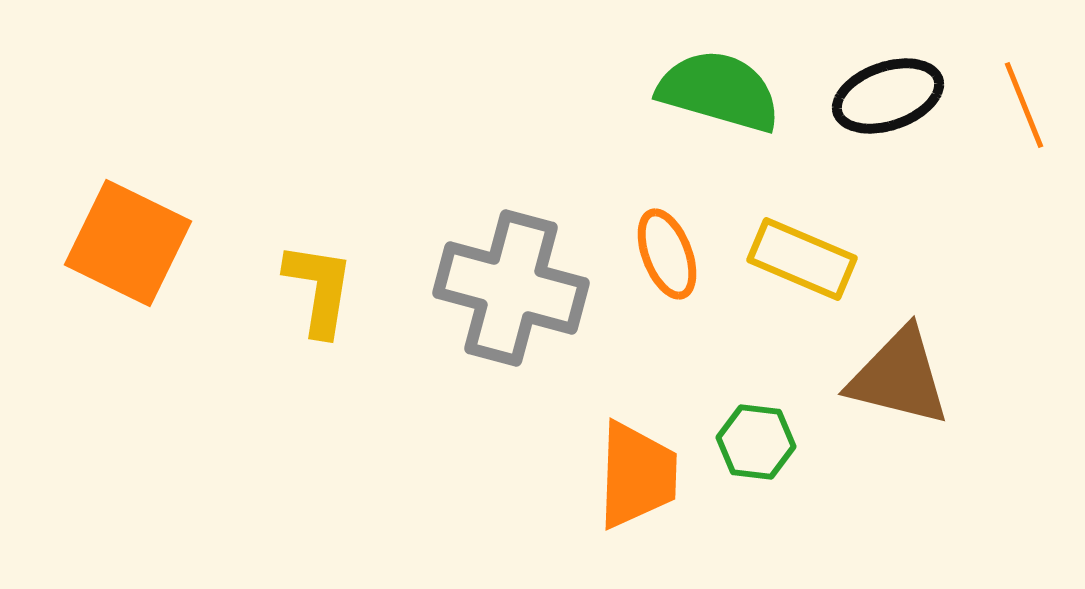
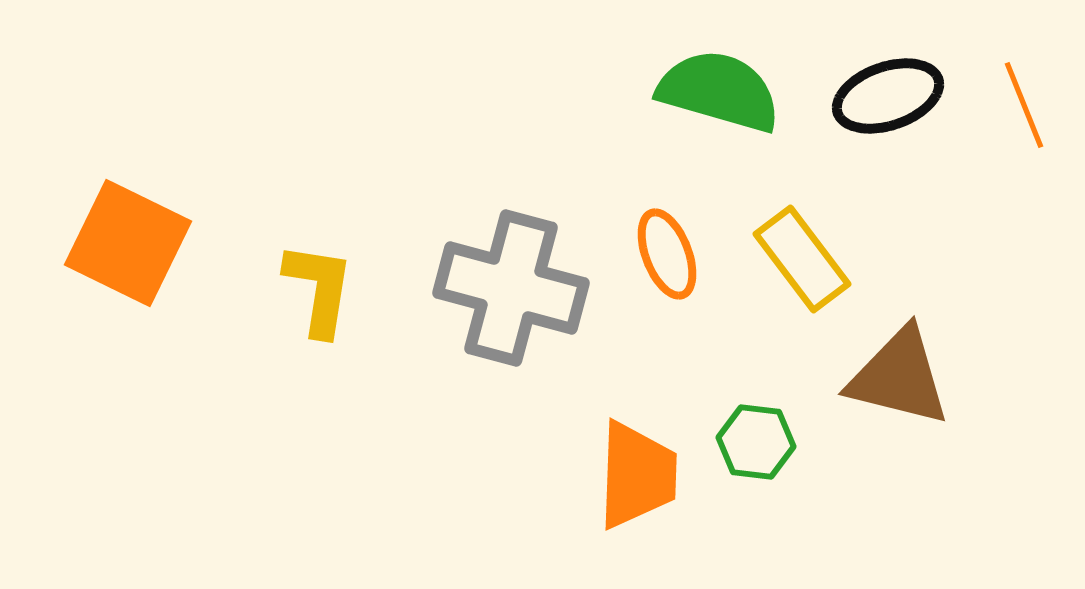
yellow rectangle: rotated 30 degrees clockwise
